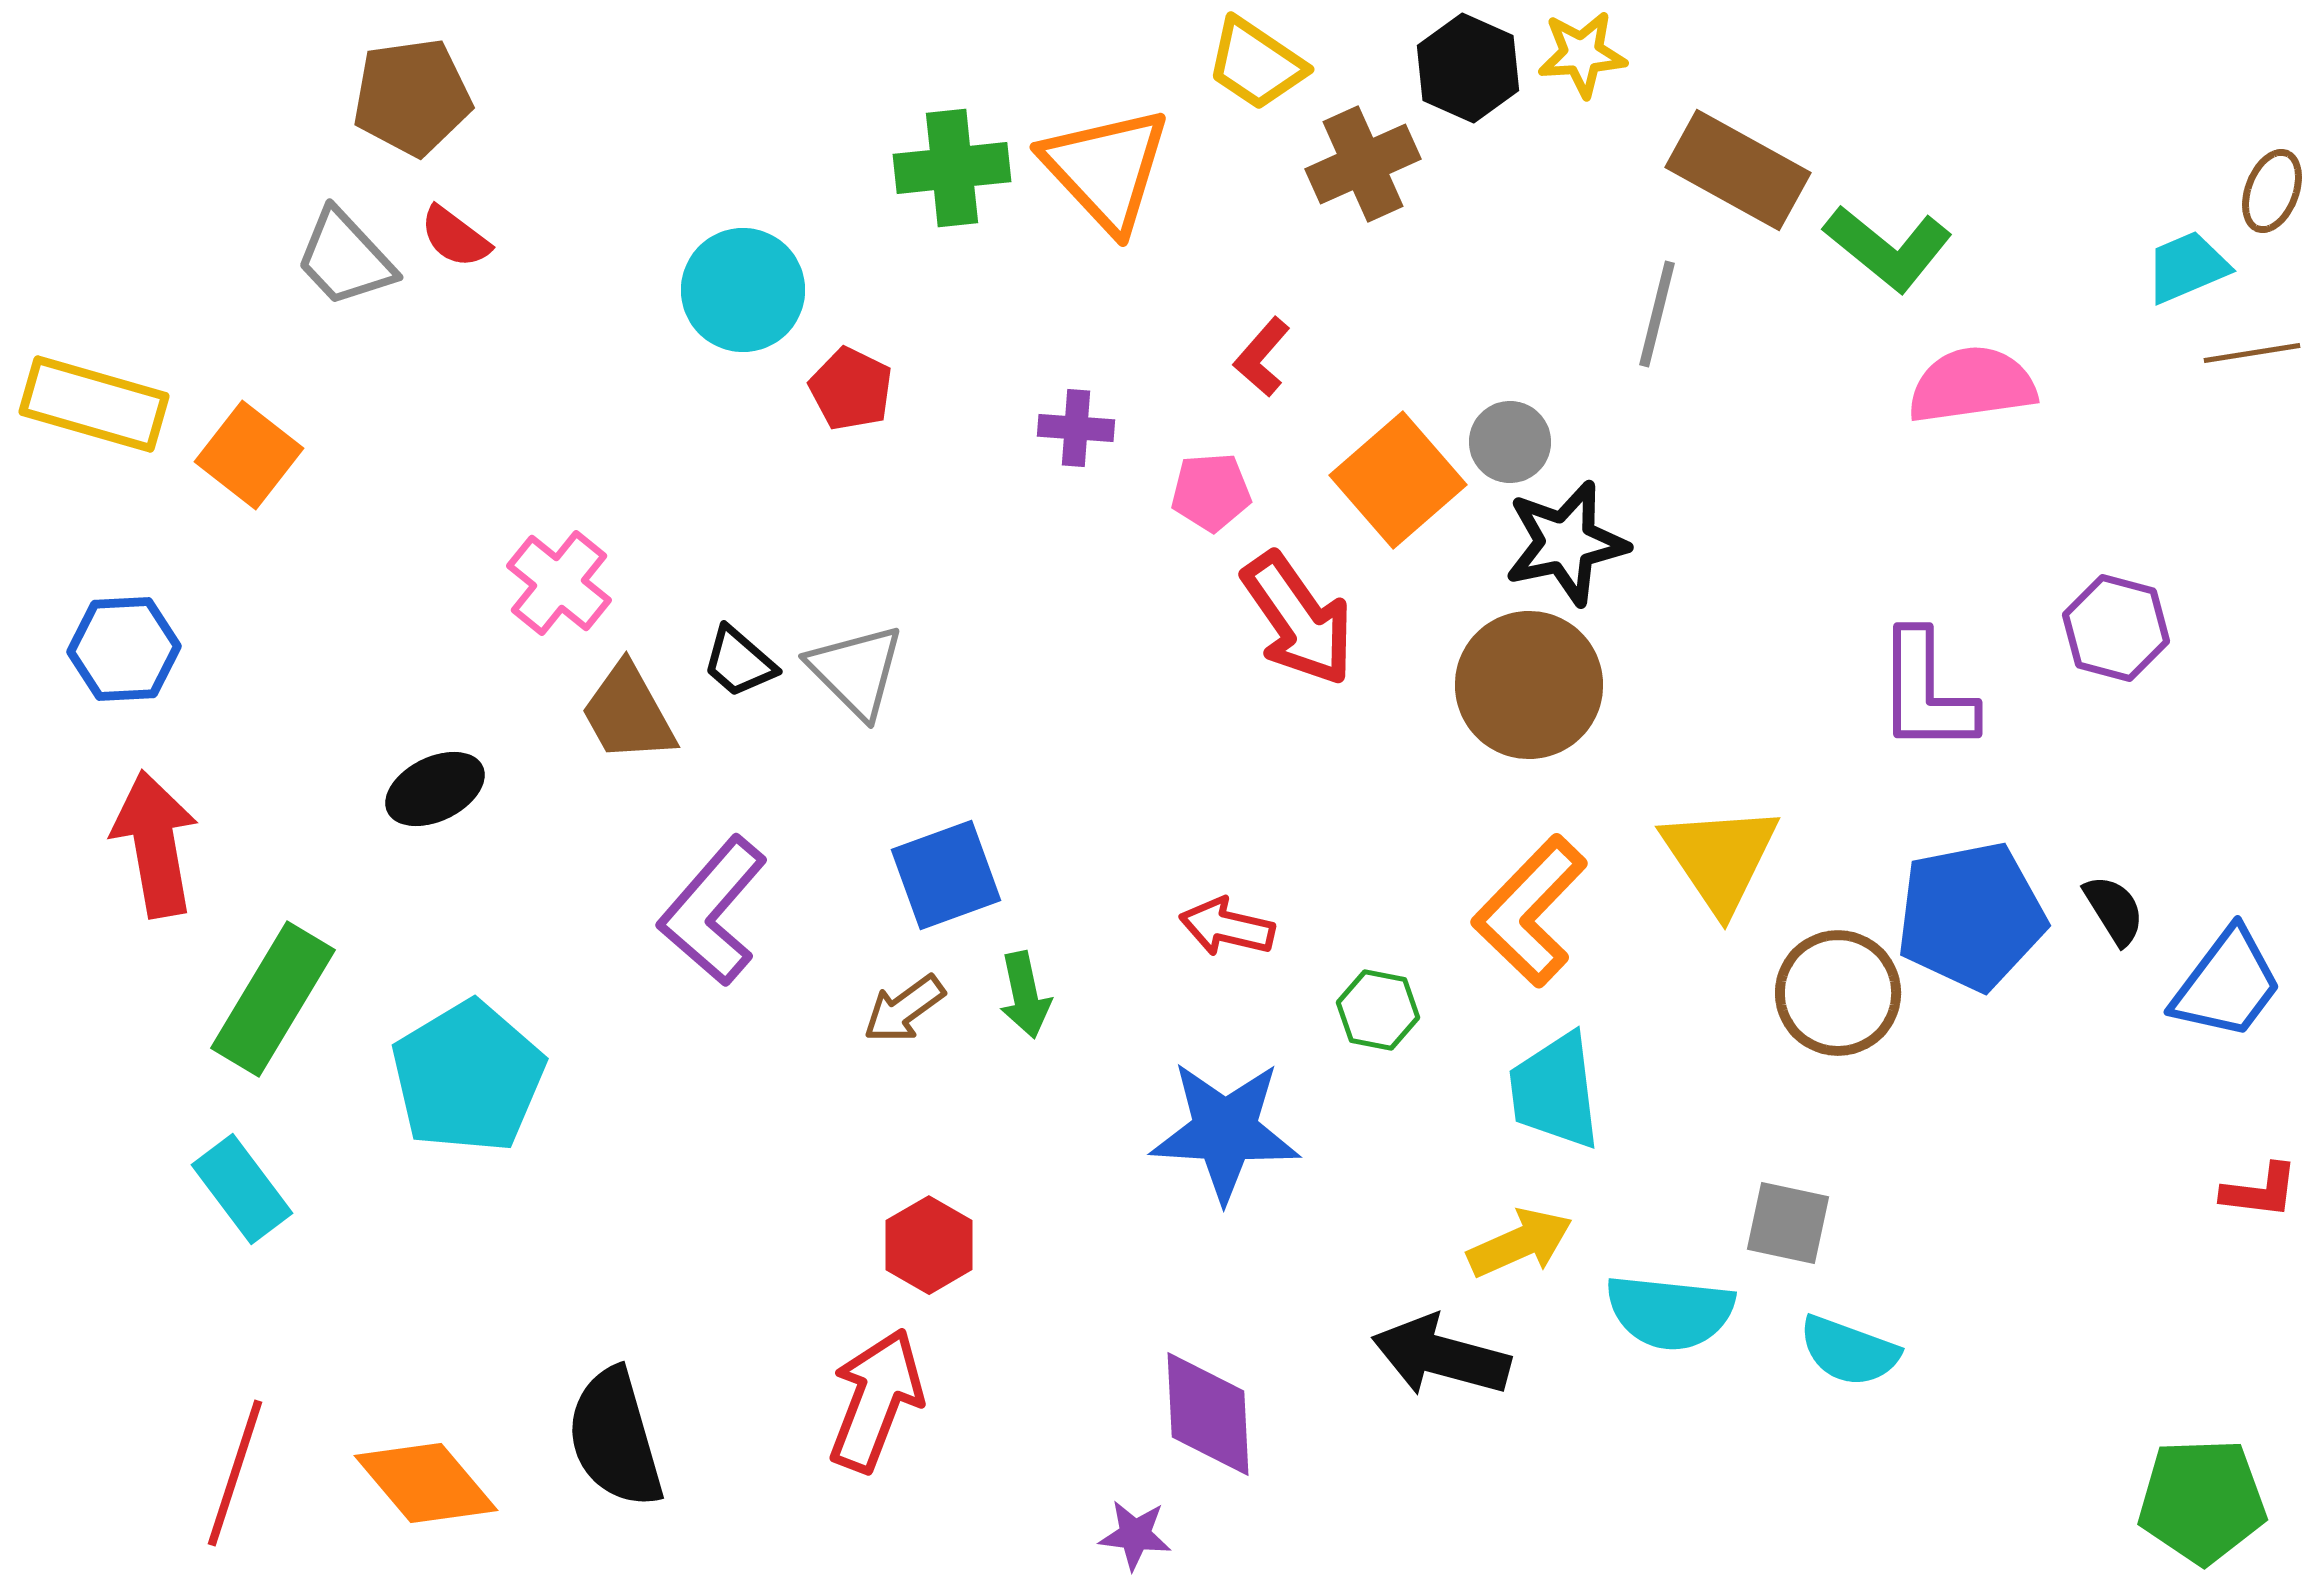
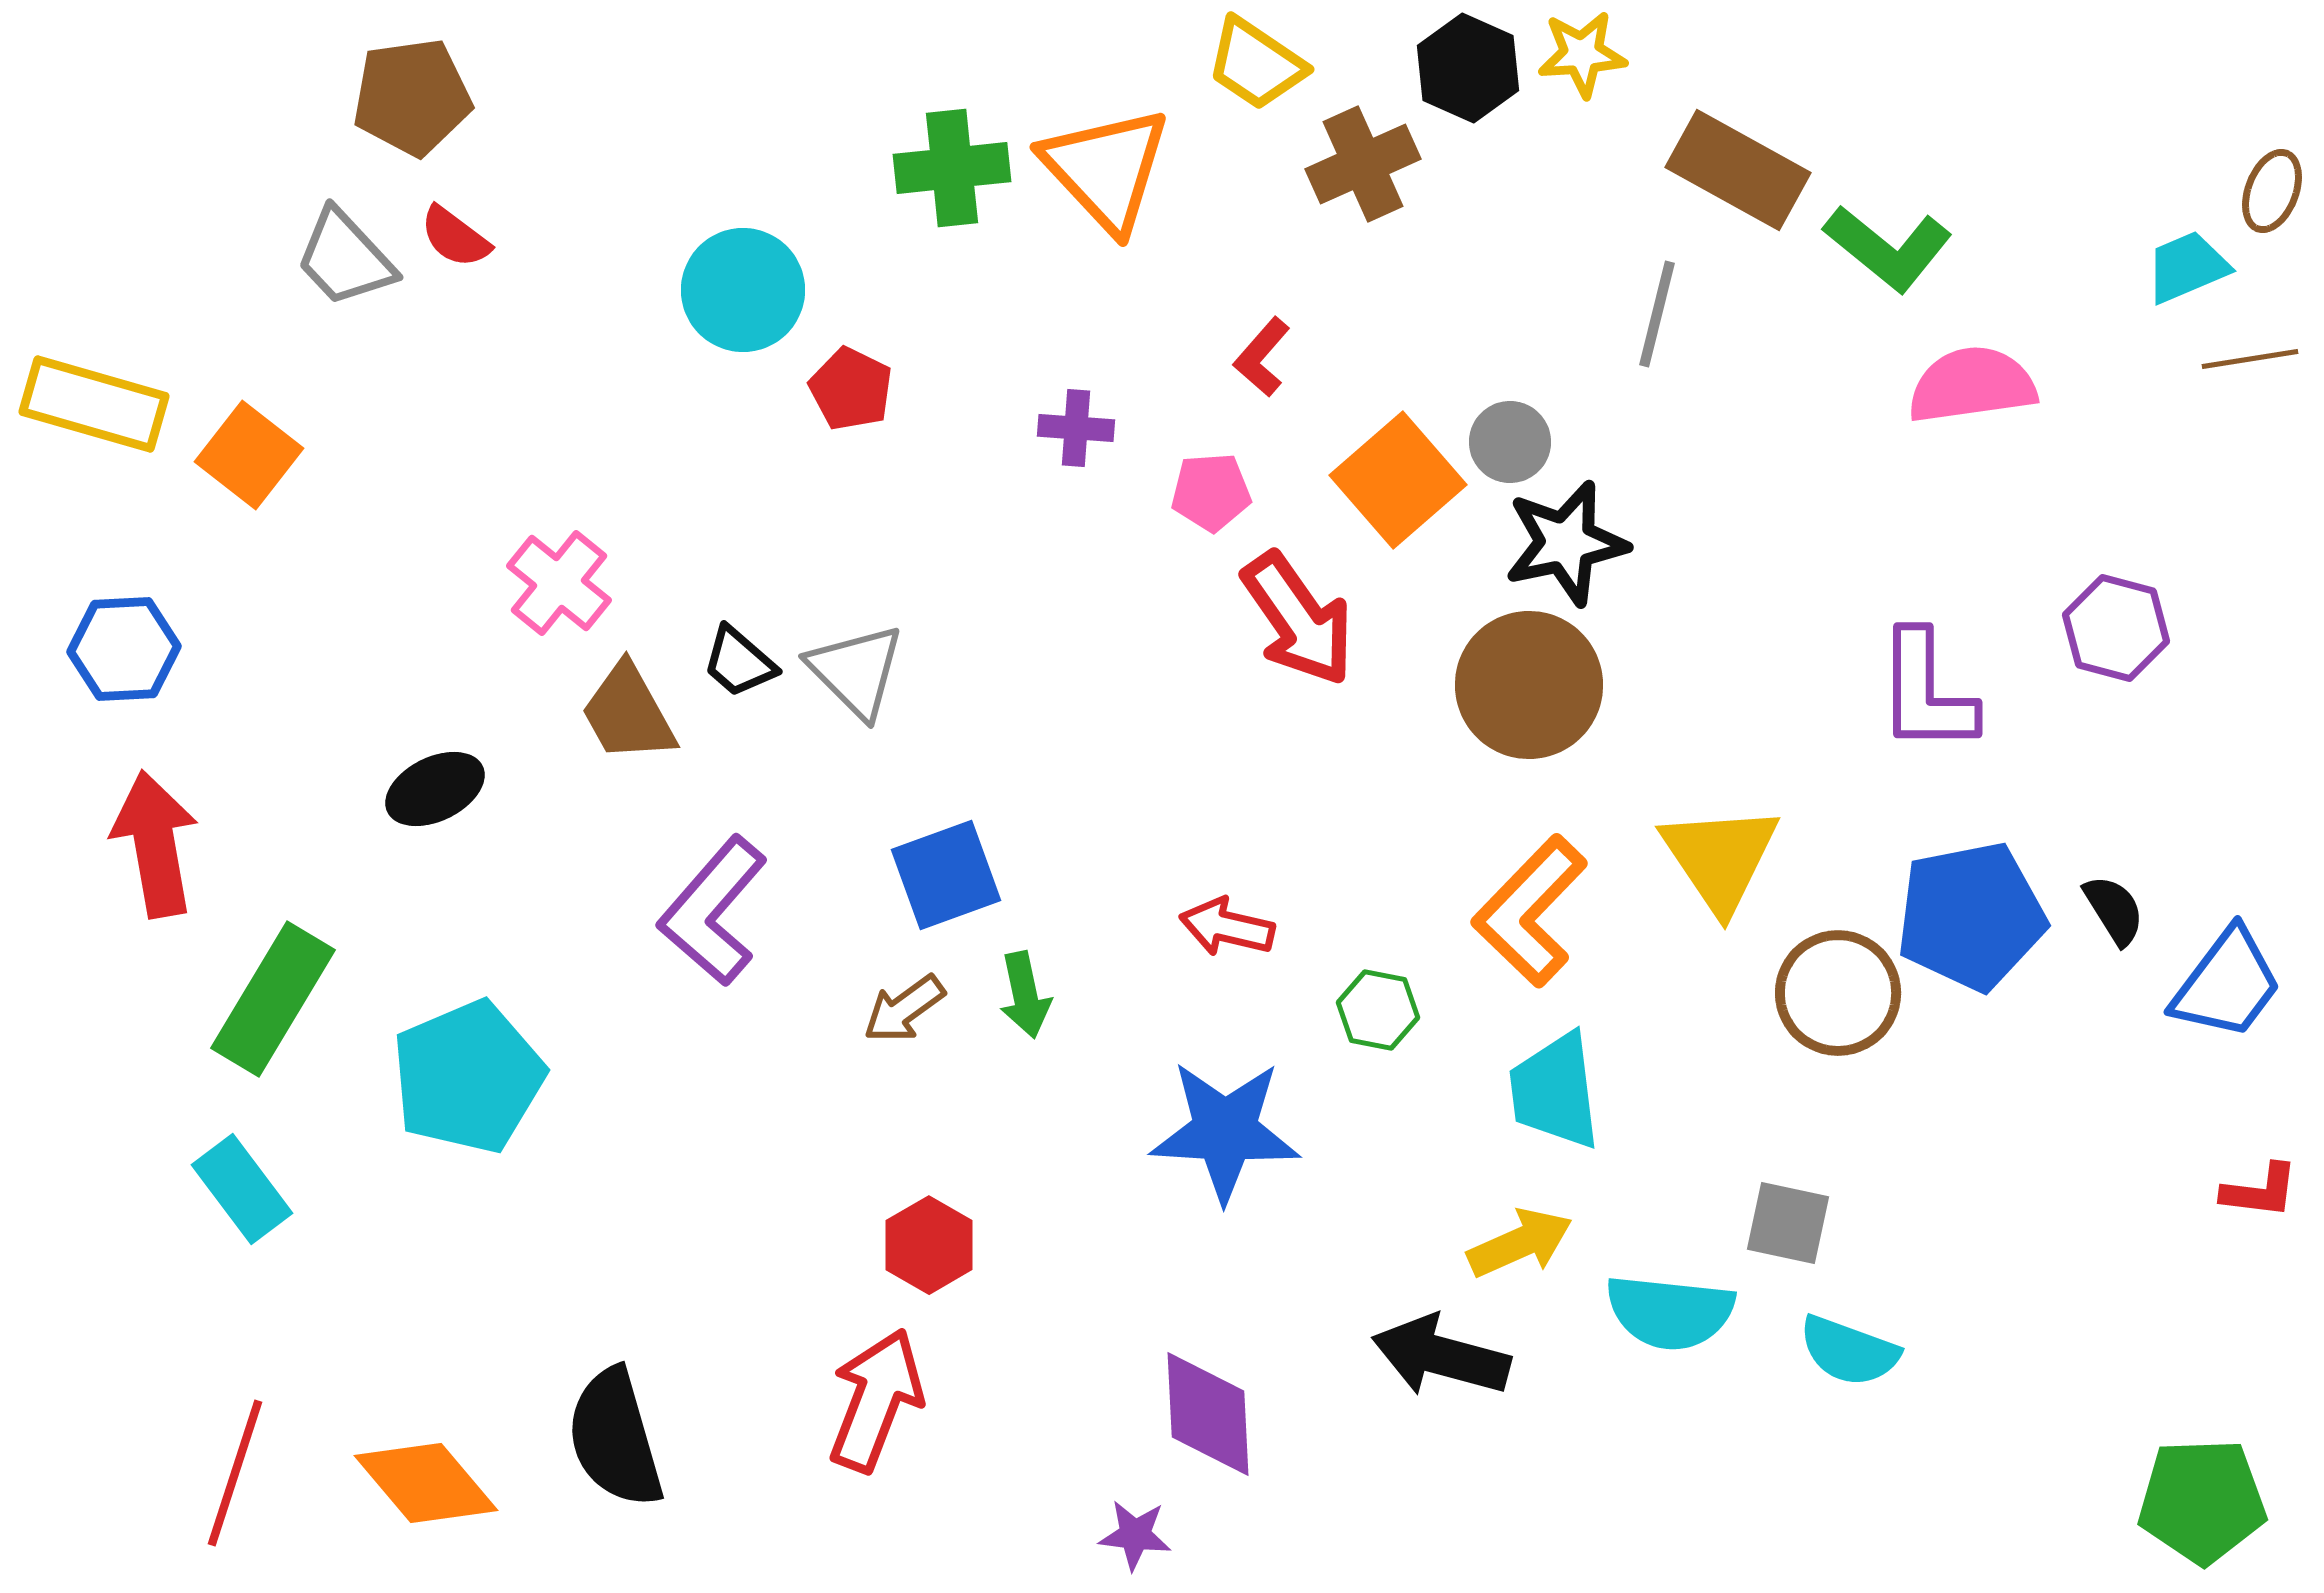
brown line at (2252, 353): moved 2 px left, 6 px down
cyan pentagon at (468, 1077): rotated 8 degrees clockwise
